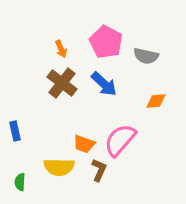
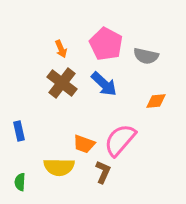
pink pentagon: moved 2 px down
blue rectangle: moved 4 px right
brown L-shape: moved 4 px right, 2 px down
